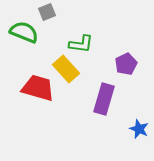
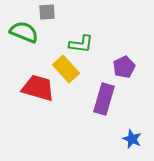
gray square: rotated 18 degrees clockwise
purple pentagon: moved 2 px left, 3 px down
blue star: moved 7 px left, 10 px down
